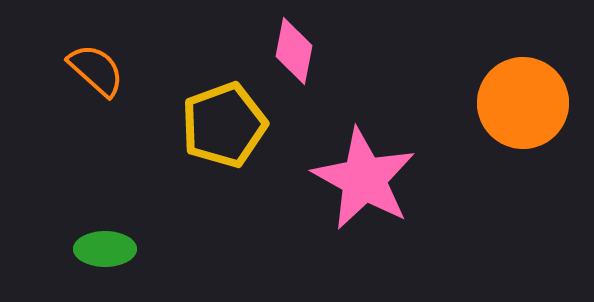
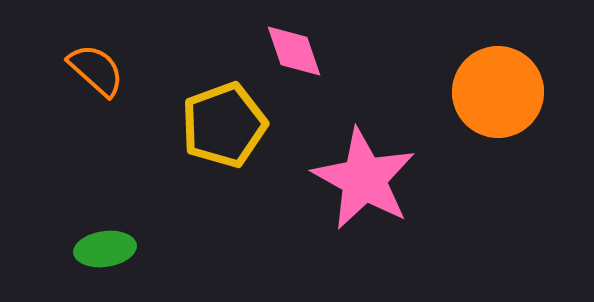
pink diamond: rotated 30 degrees counterclockwise
orange circle: moved 25 px left, 11 px up
green ellipse: rotated 8 degrees counterclockwise
